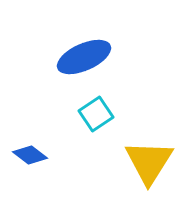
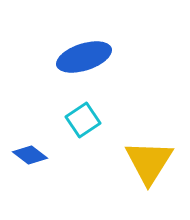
blue ellipse: rotated 6 degrees clockwise
cyan square: moved 13 px left, 6 px down
